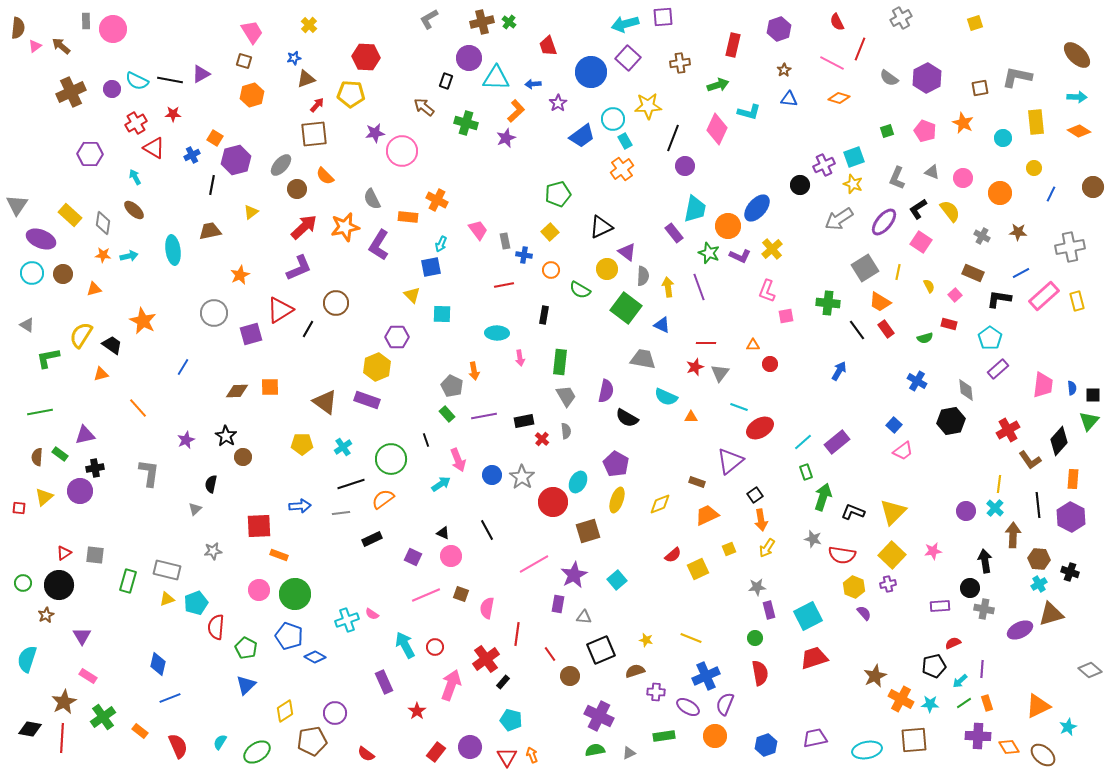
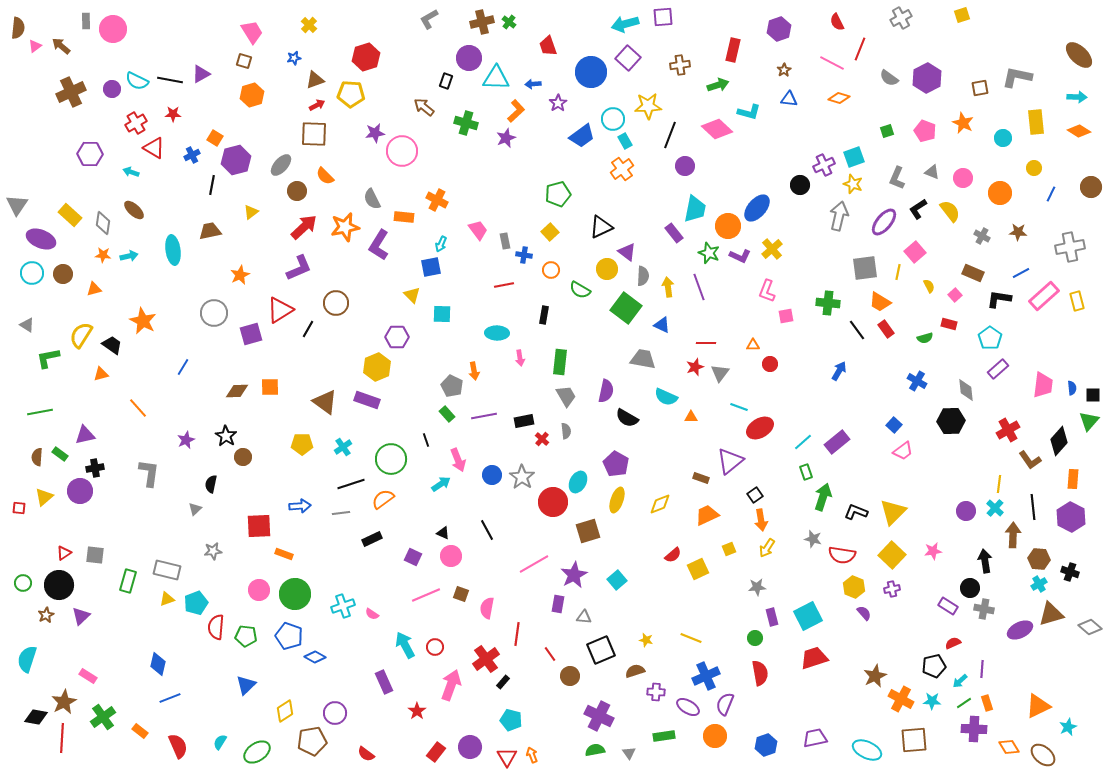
yellow square at (975, 23): moved 13 px left, 8 px up
red rectangle at (733, 45): moved 5 px down
brown ellipse at (1077, 55): moved 2 px right
red hexagon at (366, 57): rotated 20 degrees counterclockwise
brown cross at (680, 63): moved 2 px down
brown triangle at (306, 79): moved 9 px right, 1 px down
red arrow at (317, 105): rotated 21 degrees clockwise
pink diamond at (717, 129): rotated 72 degrees counterclockwise
brown square at (314, 134): rotated 8 degrees clockwise
black line at (673, 138): moved 3 px left, 3 px up
cyan arrow at (135, 177): moved 4 px left, 5 px up; rotated 42 degrees counterclockwise
brown circle at (1093, 187): moved 2 px left
brown circle at (297, 189): moved 2 px down
orange rectangle at (408, 217): moved 4 px left
gray arrow at (839, 219): moved 3 px up; rotated 136 degrees clockwise
pink square at (921, 242): moved 6 px left, 10 px down; rotated 15 degrees clockwise
gray square at (865, 268): rotated 24 degrees clockwise
black hexagon at (951, 421): rotated 8 degrees clockwise
brown rectangle at (697, 482): moved 4 px right, 4 px up
black line at (1038, 505): moved 5 px left, 2 px down
black L-shape at (853, 512): moved 3 px right
orange rectangle at (279, 555): moved 5 px right, 1 px up
purple cross at (888, 584): moved 4 px right, 5 px down
purple rectangle at (940, 606): moved 8 px right; rotated 36 degrees clockwise
purple rectangle at (769, 610): moved 3 px right, 7 px down
cyan cross at (347, 620): moved 4 px left, 14 px up
purple triangle at (82, 636): moved 1 px left, 20 px up; rotated 18 degrees clockwise
green pentagon at (246, 648): moved 12 px up; rotated 20 degrees counterclockwise
gray diamond at (1090, 670): moved 43 px up
cyan star at (930, 704): moved 2 px right, 3 px up
black diamond at (30, 729): moved 6 px right, 12 px up
purple cross at (978, 736): moved 4 px left, 7 px up
cyan ellipse at (867, 750): rotated 36 degrees clockwise
gray triangle at (629, 753): rotated 40 degrees counterclockwise
